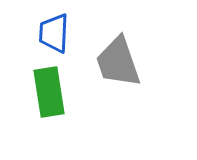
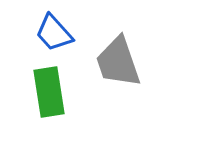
blue trapezoid: rotated 45 degrees counterclockwise
